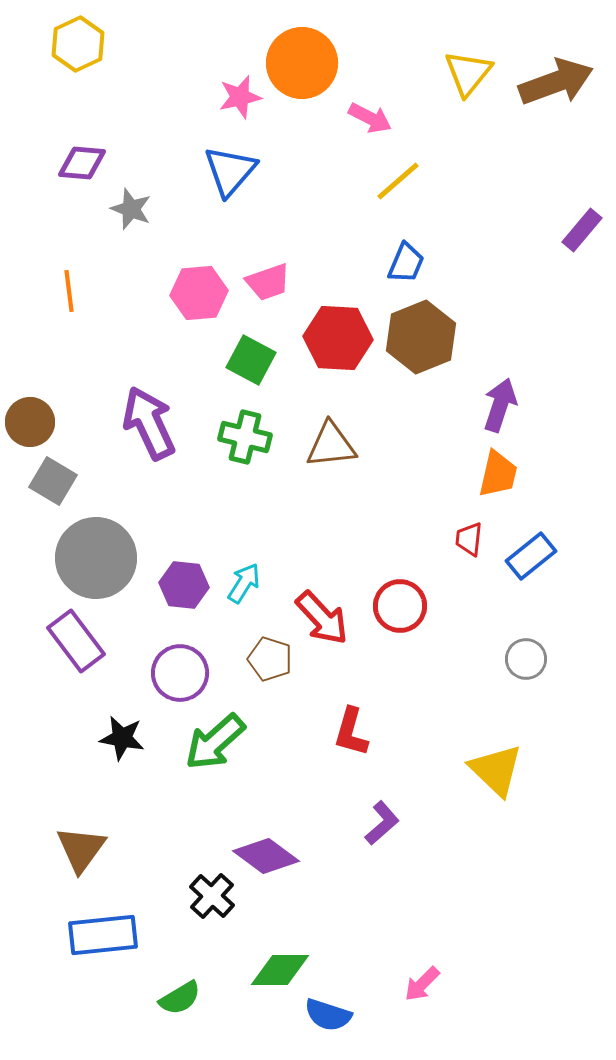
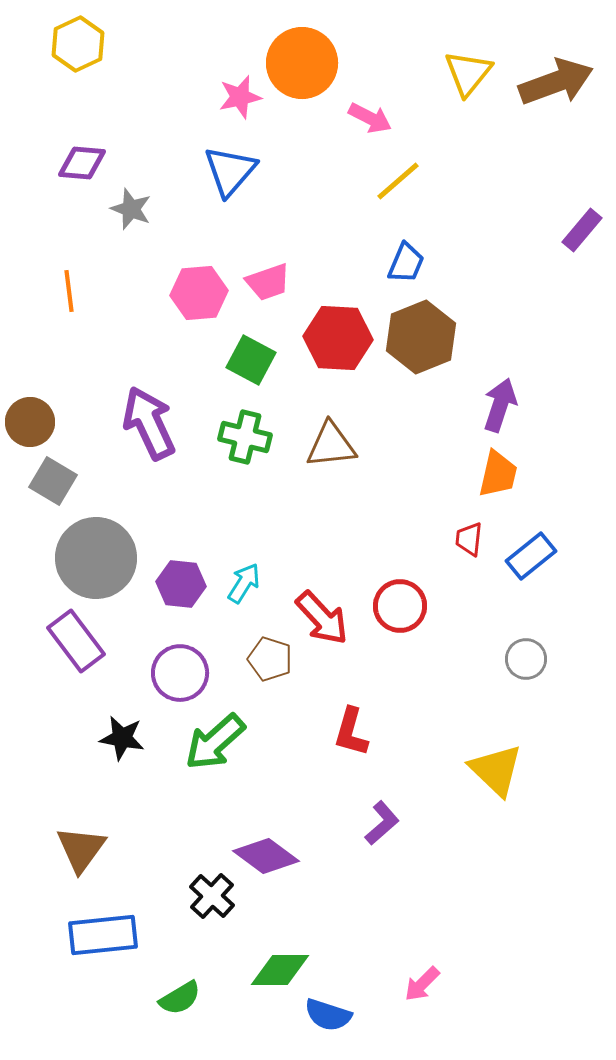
purple hexagon at (184, 585): moved 3 px left, 1 px up
